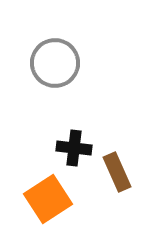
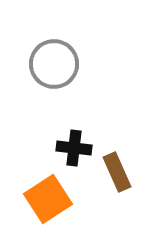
gray circle: moved 1 px left, 1 px down
